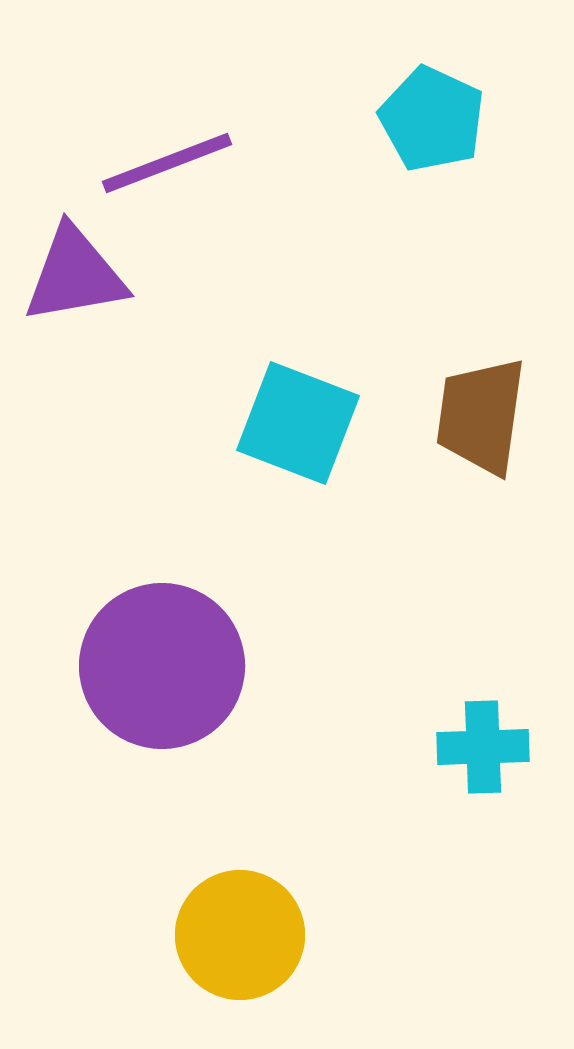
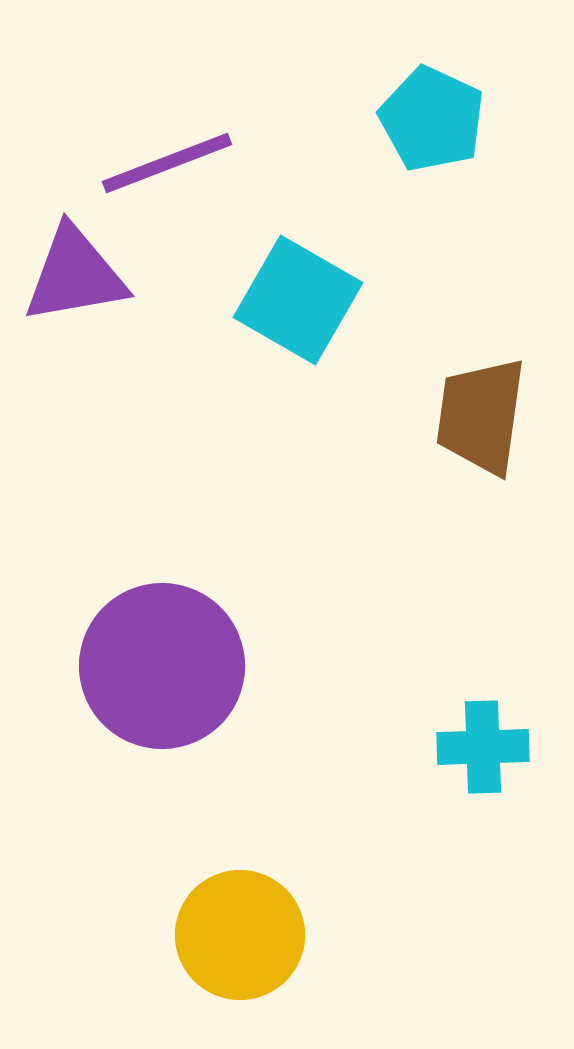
cyan square: moved 123 px up; rotated 9 degrees clockwise
